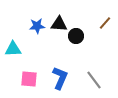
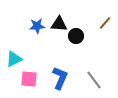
cyan triangle: moved 1 px right, 10 px down; rotated 24 degrees counterclockwise
